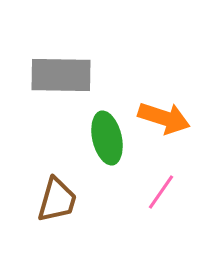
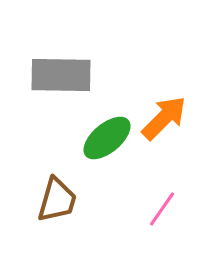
orange arrow: rotated 63 degrees counterclockwise
green ellipse: rotated 63 degrees clockwise
pink line: moved 1 px right, 17 px down
